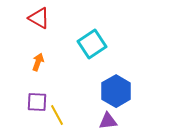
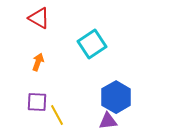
blue hexagon: moved 6 px down
